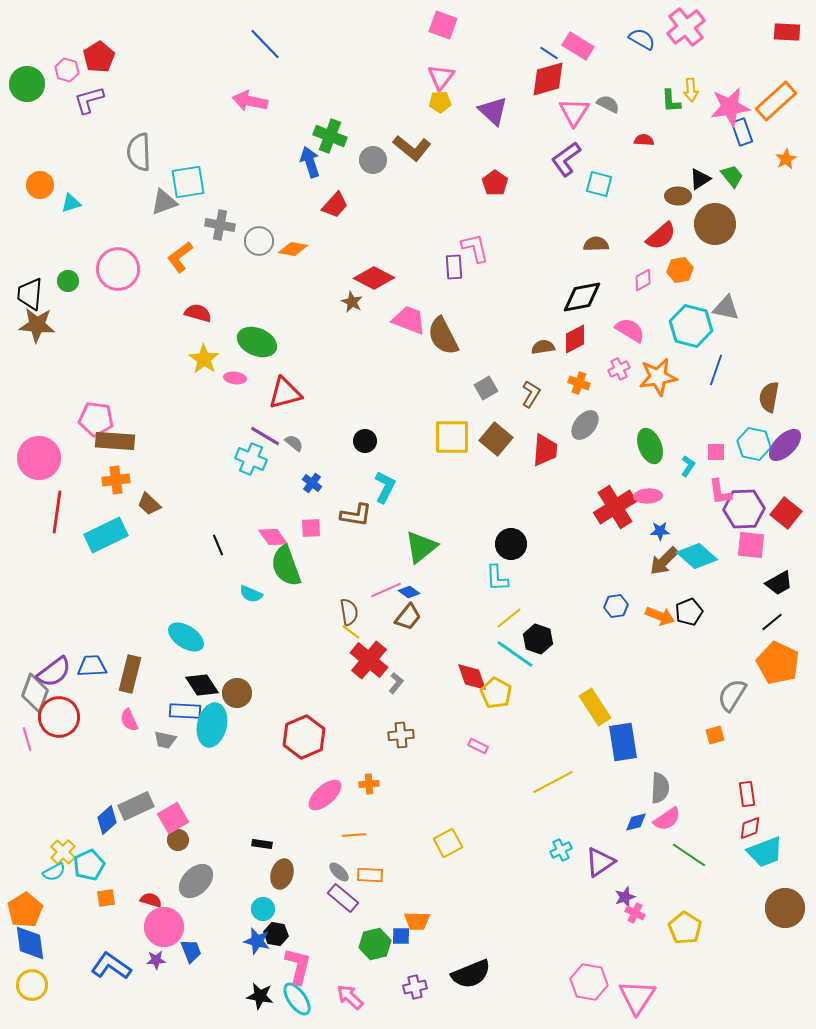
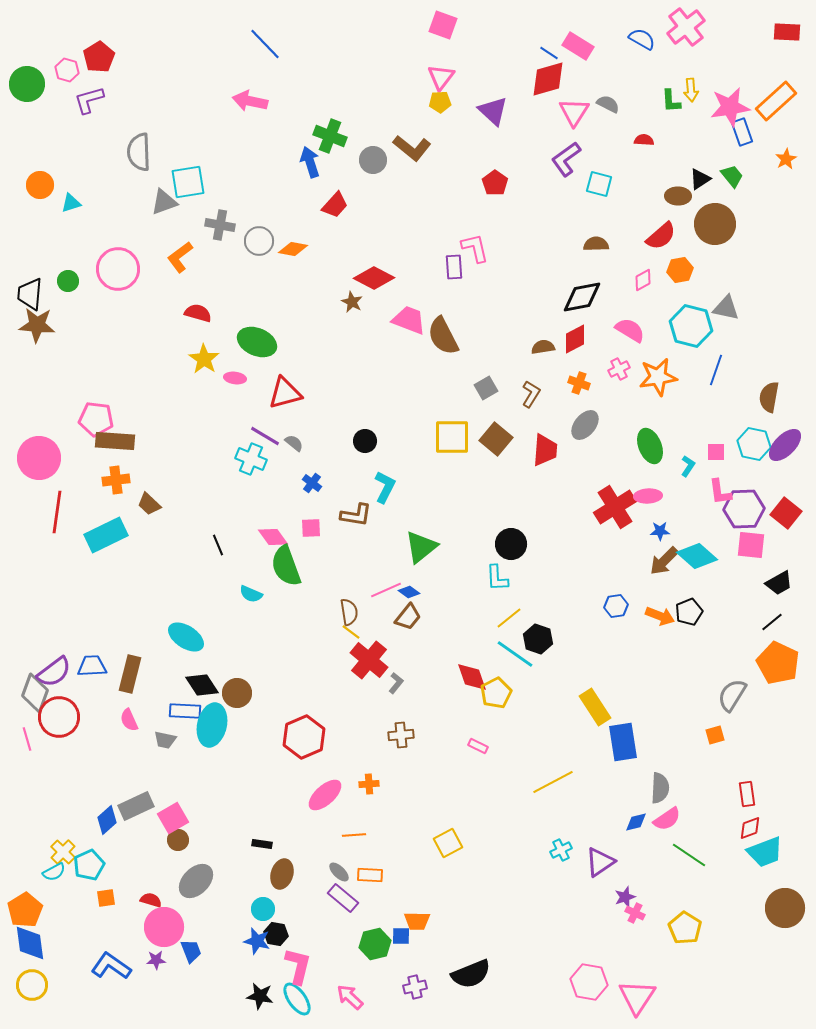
yellow pentagon at (496, 693): rotated 16 degrees clockwise
